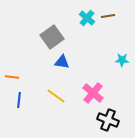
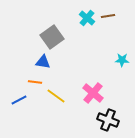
blue triangle: moved 19 px left
orange line: moved 23 px right, 5 px down
blue line: rotated 56 degrees clockwise
